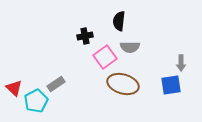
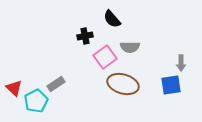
black semicircle: moved 7 px left, 2 px up; rotated 48 degrees counterclockwise
